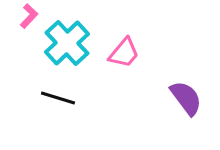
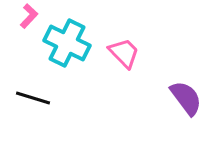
cyan cross: rotated 21 degrees counterclockwise
pink trapezoid: rotated 84 degrees counterclockwise
black line: moved 25 px left
